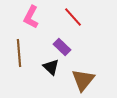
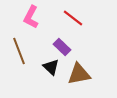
red line: moved 1 px down; rotated 10 degrees counterclockwise
brown line: moved 2 px up; rotated 16 degrees counterclockwise
brown triangle: moved 4 px left, 6 px up; rotated 40 degrees clockwise
